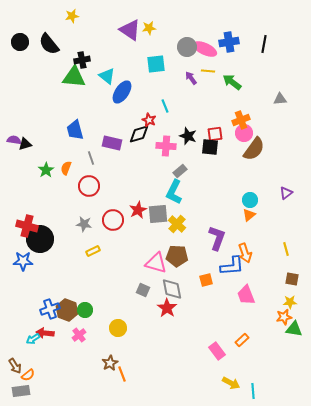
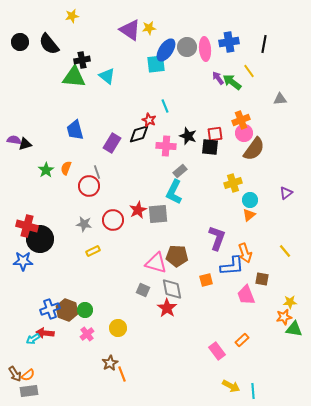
pink ellipse at (205, 49): rotated 60 degrees clockwise
yellow line at (208, 71): moved 41 px right; rotated 48 degrees clockwise
purple arrow at (191, 78): moved 27 px right
blue ellipse at (122, 92): moved 44 px right, 42 px up
purple rectangle at (112, 143): rotated 72 degrees counterclockwise
gray line at (91, 158): moved 6 px right, 14 px down
yellow cross at (177, 224): moved 56 px right, 41 px up; rotated 30 degrees clockwise
yellow line at (286, 249): moved 1 px left, 2 px down; rotated 24 degrees counterclockwise
brown square at (292, 279): moved 30 px left
pink cross at (79, 335): moved 8 px right, 1 px up
brown arrow at (15, 366): moved 8 px down
yellow arrow at (231, 383): moved 3 px down
gray rectangle at (21, 391): moved 8 px right
